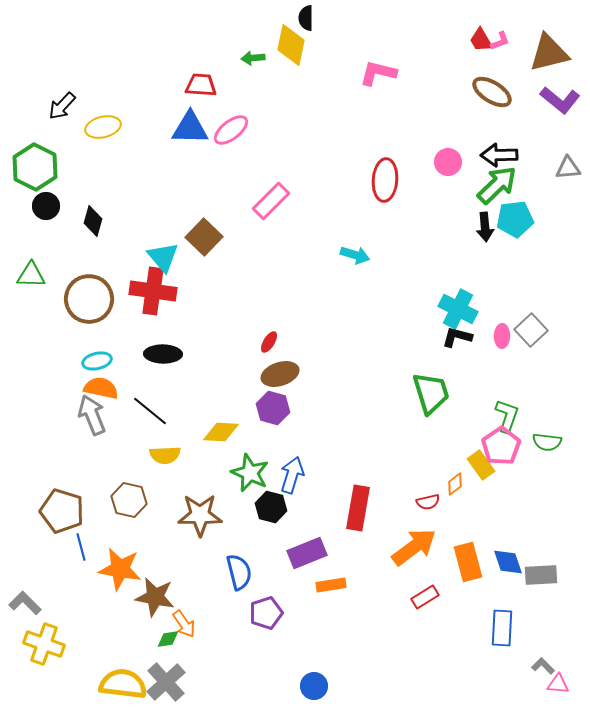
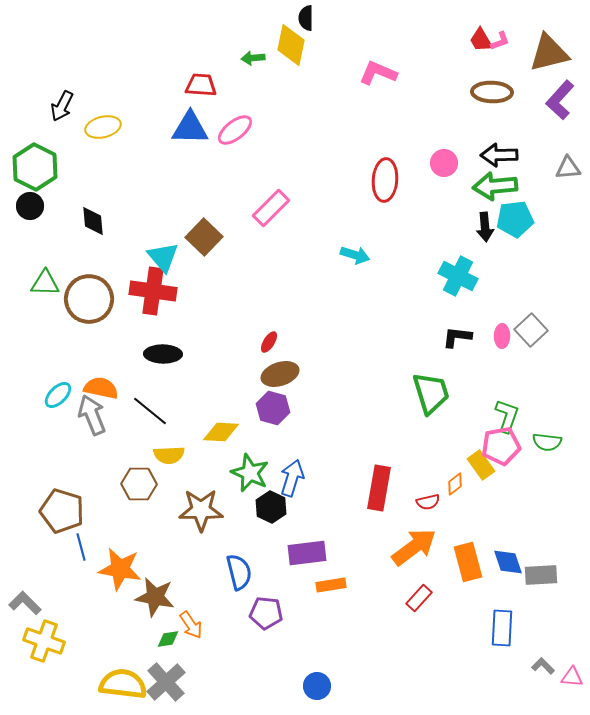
pink L-shape at (378, 73): rotated 9 degrees clockwise
brown ellipse at (492, 92): rotated 30 degrees counterclockwise
purple L-shape at (560, 100): rotated 93 degrees clockwise
black arrow at (62, 106): rotated 16 degrees counterclockwise
pink ellipse at (231, 130): moved 4 px right
pink circle at (448, 162): moved 4 px left, 1 px down
green arrow at (497, 185): moved 2 px left, 1 px down; rotated 141 degrees counterclockwise
pink rectangle at (271, 201): moved 7 px down
black circle at (46, 206): moved 16 px left
black diamond at (93, 221): rotated 20 degrees counterclockwise
green triangle at (31, 275): moved 14 px right, 8 px down
cyan cross at (458, 309): moved 33 px up
black L-shape at (457, 337): rotated 8 degrees counterclockwise
cyan ellipse at (97, 361): moved 39 px left, 34 px down; rotated 32 degrees counterclockwise
pink pentagon at (501, 446): rotated 24 degrees clockwise
yellow semicircle at (165, 455): moved 4 px right
blue arrow at (292, 475): moved 3 px down
brown hexagon at (129, 500): moved 10 px right, 16 px up; rotated 12 degrees counterclockwise
black hexagon at (271, 507): rotated 12 degrees clockwise
red rectangle at (358, 508): moved 21 px right, 20 px up
brown star at (200, 515): moved 1 px right, 5 px up
purple rectangle at (307, 553): rotated 15 degrees clockwise
red rectangle at (425, 597): moved 6 px left, 1 px down; rotated 16 degrees counterclockwise
purple pentagon at (266, 613): rotated 24 degrees clockwise
orange arrow at (184, 624): moved 7 px right, 1 px down
yellow cross at (44, 644): moved 3 px up
pink triangle at (558, 684): moved 14 px right, 7 px up
blue circle at (314, 686): moved 3 px right
